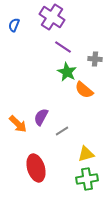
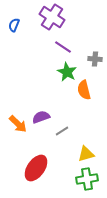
orange semicircle: rotated 36 degrees clockwise
purple semicircle: rotated 42 degrees clockwise
red ellipse: rotated 52 degrees clockwise
